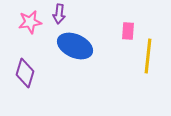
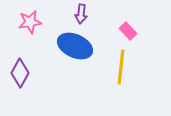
purple arrow: moved 22 px right
pink rectangle: rotated 48 degrees counterclockwise
yellow line: moved 27 px left, 11 px down
purple diamond: moved 5 px left; rotated 12 degrees clockwise
